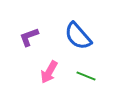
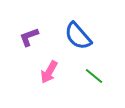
green line: moved 8 px right; rotated 18 degrees clockwise
